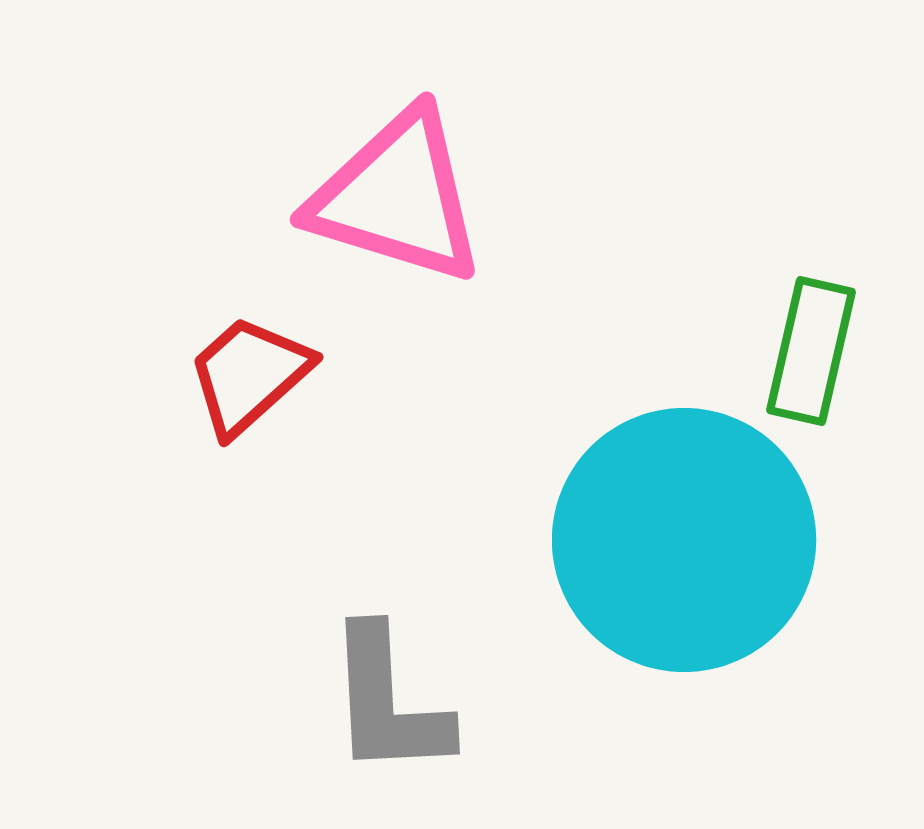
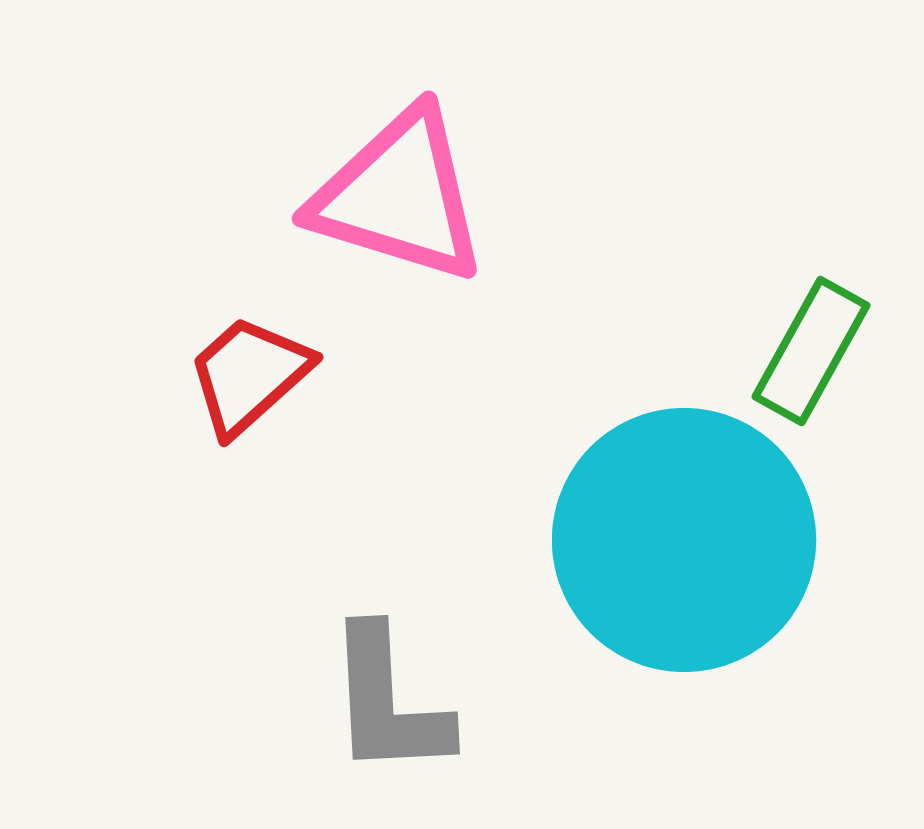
pink triangle: moved 2 px right, 1 px up
green rectangle: rotated 16 degrees clockwise
